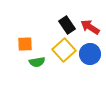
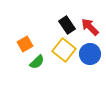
red arrow: rotated 12 degrees clockwise
orange square: rotated 28 degrees counterclockwise
yellow square: rotated 10 degrees counterclockwise
green semicircle: rotated 35 degrees counterclockwise
